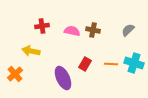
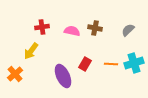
red cross: moved 1 px down
brown cross: moved 2 px right, 2 px up
yellow arrow: rotated 66 degrees counterclockwise
cyan cross: rotated 36 degrees counterclockwise
purple ellipse: moved 2 px up
